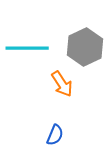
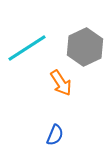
cyan line: rotated 33 degrees counterclockwise
orange arrow: moved 1 px left, 1 px up
